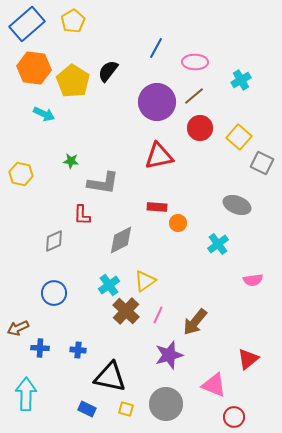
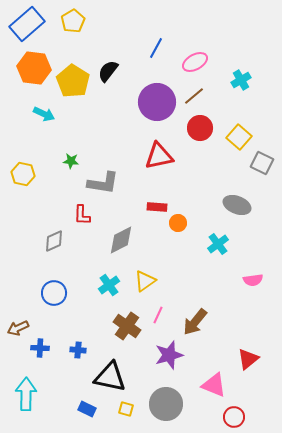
pink ellipse at (195, 62): rotated 30 degrees counterclockwise
yellow hexagon at (21, 174): moved 2 px right
brown cross at (126, 311): moved 1 px right, 15 px down; rotated 8 degrees counterclockwise
